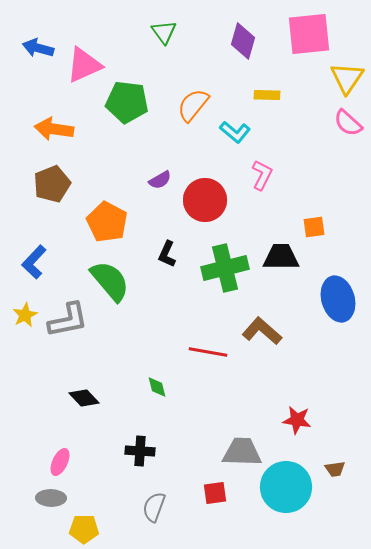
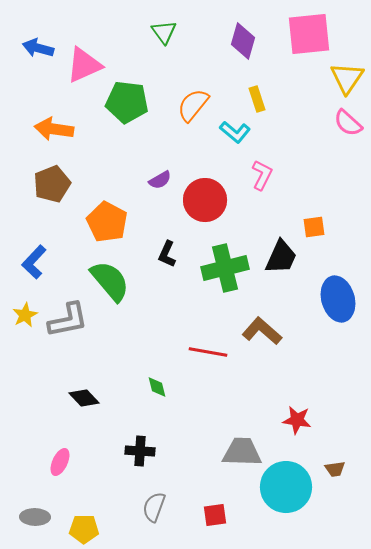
yellow rectangle: moved 10 px left, 4 px down; rotated 70 degrees clockwise
black trapezoid: rotated 114 degrees clockwise
red square: moved 22 px down
gray ellipse: moved 16 px left, 19 px down
